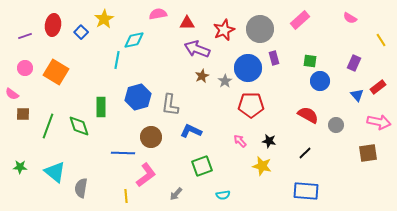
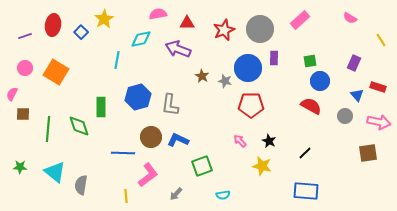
cyan diamond at (134, 40): moved 7 px right, 1 px up
purple arrow at (197, 49): moved 19 px left
purple rectangle at (274, 58): rotated 16 degrees clockwise
green square at (310, 61): rotated 16 degrees counterclockwise
brown star at (202, 76): rotated 16 degrees counterclockwise
gray star at (225, 81): rotated 24 degrees counterclockwise
red rectangle at (378, 87): rotated 56 degrees clockwise
pink semicircle at (12, 94): rotated 80 degrees clockwise
red semicircle at (308, 115): moved 3 px right, 9 px up
gray circle at (336, 125): moved 9 px right, 9 px up
green line at (48, 126): moved 3 px down; rotated 15 degrees counterclockwise
blue L-shape at (191, 131): moved 13 px left, 9 px down
black star at (269, 141): rotated 16 degrees clockwise
pink L-shape at (146, 175): moved 2 px right
gray semicircle at (81, 188): moved 3 px up
